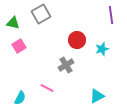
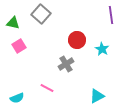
gray square: rotated 18 degrees counterclockwise
cyan star: rotated 24 degrees counterclockwise
gray cross: moved 1 px up
cyan semicircle: moved 3 px left; rotated 40 degrees clockwise
